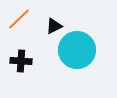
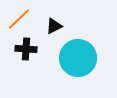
cyan circle: moved 1 px right, 8 px down
black cross: moved 5 px right, 12 px up
